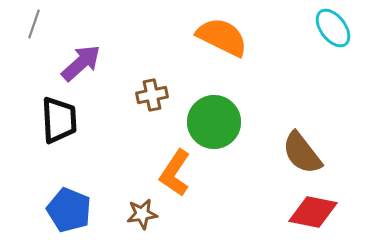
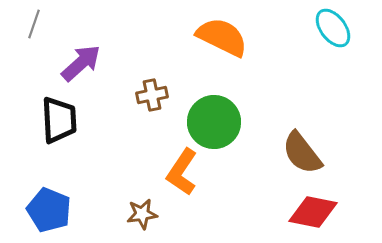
orange L-shape: moved 7 px right, 1 px up
blue pentagon: moved 20 px left
